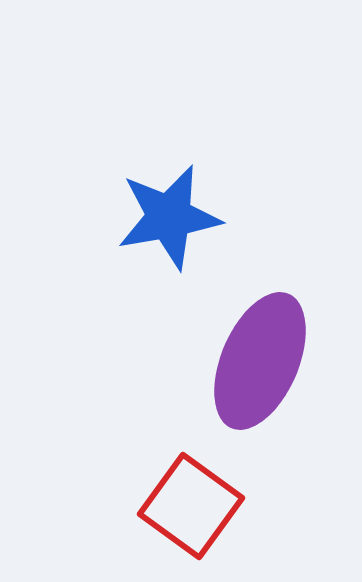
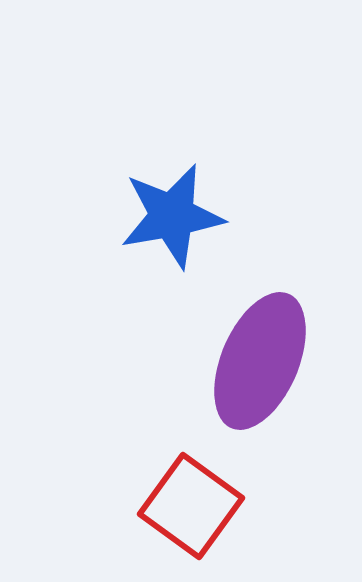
blue star: moved 3 px right, 1 px up
